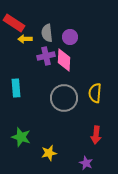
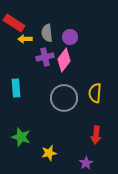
purple cross: moved 1 px left, 1 px down
pink diamond: rotated 35 degrees clockwise
purple star: rotated 16 degrees clockwise
